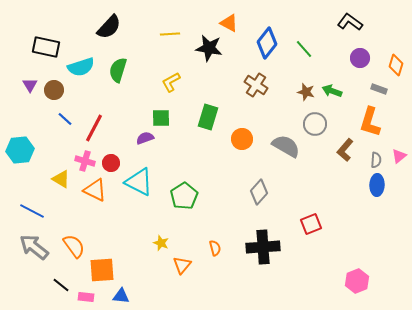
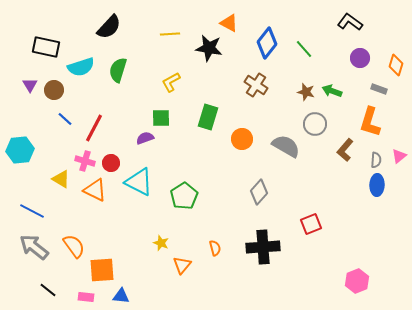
black line at (61, 285): moved 13 px left, 5 px down
